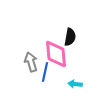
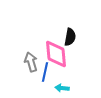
cyan arrow: moved 13 px left, 4 px down
